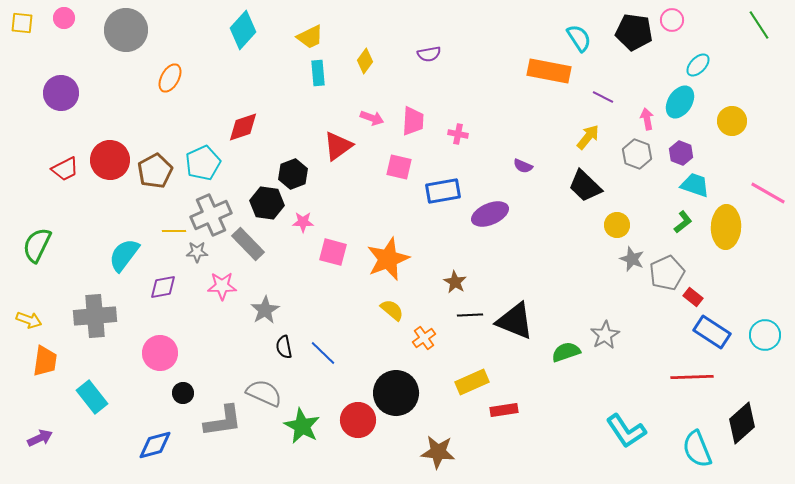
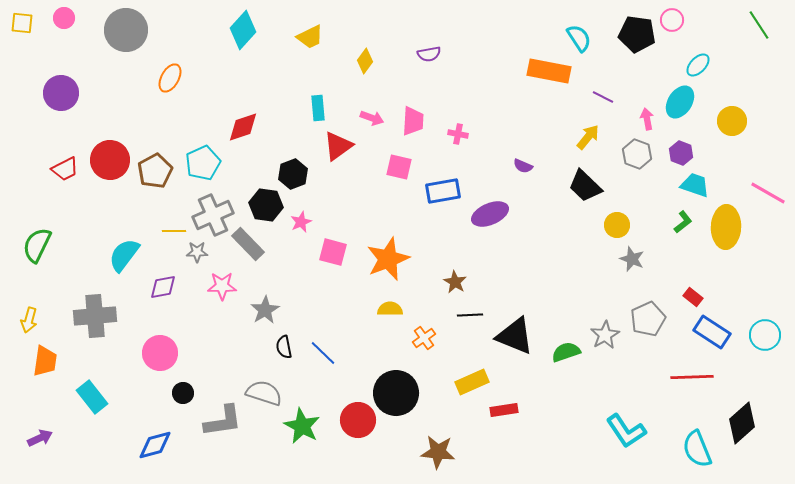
black pentagon at (634, 32): moved 3 px right, 2 px down
cyan rectangle at (318, 73): moved 35 px down
black hexagon at (267, 203): moved 1 px left, 2 px down
gray cross at (211, 215): moved 2 px right
pink star at (303, 222): moved 2 px left; rotated 25 degrees counterclockwise
gray pentagon at (667, 273): moved 19 px left, 46 px down
yellow semicircle at (392, 310): moved 2 px left, 1 px up; rotated 40 degrees counterclockwise
yellow arrow at (29, 320): rotated 85 degrees clockwise
black triangle at (515, 321): moved 15 px down
gray semicircle at (264, 393): rotated 6 degrees counterclockwise
